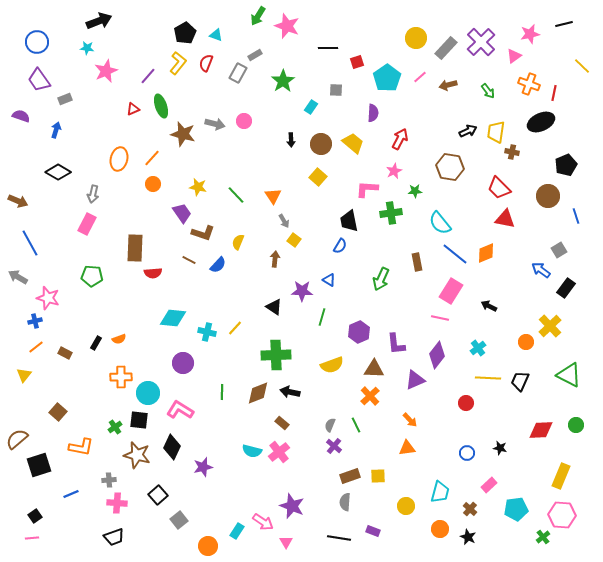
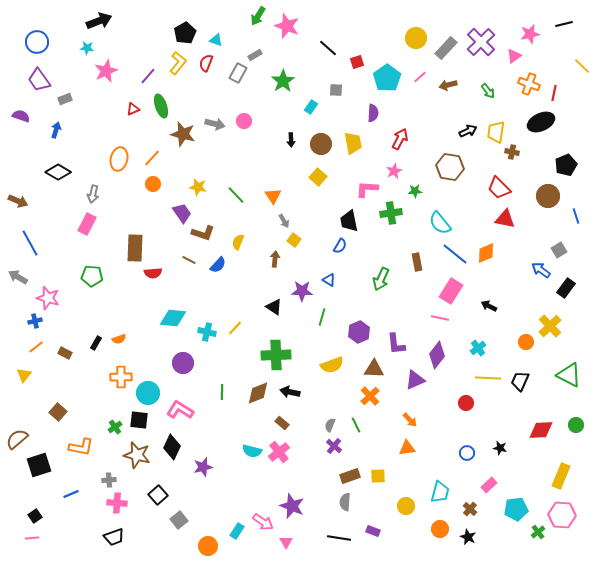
cyan triangle at (216, 35): moved 5 px down
black line at (328, 48): rotated 42 degrees clockwise
yellow trapezoid at (353, 143): rotated 40 degrees clockwise
green cross at (543, 537): moved 5 px left, 5 px up
